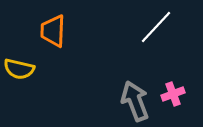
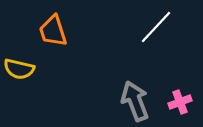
orange trapezoid: rotated 20 degrees counterclockwise
pink cross: moved 7 px right, 8 px down
